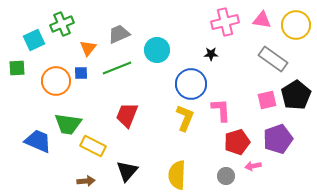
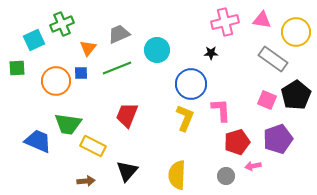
yellow circle: moved 7 px down
black star: moved 1 px up
pink square: rotated 36 degrees clockwise
